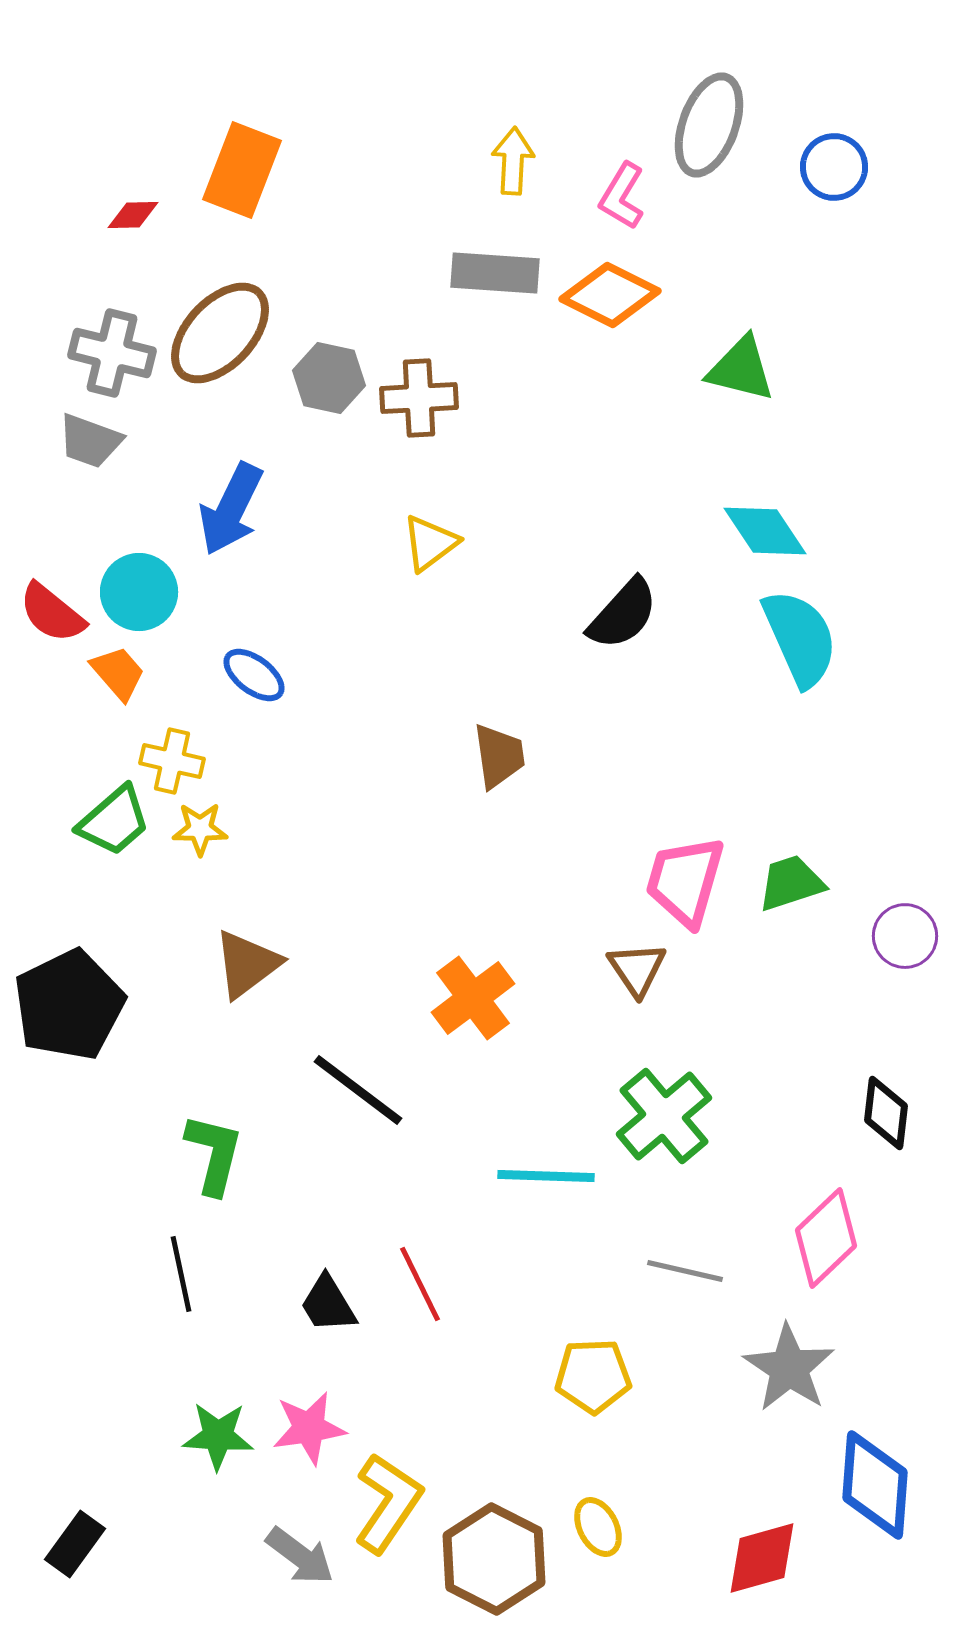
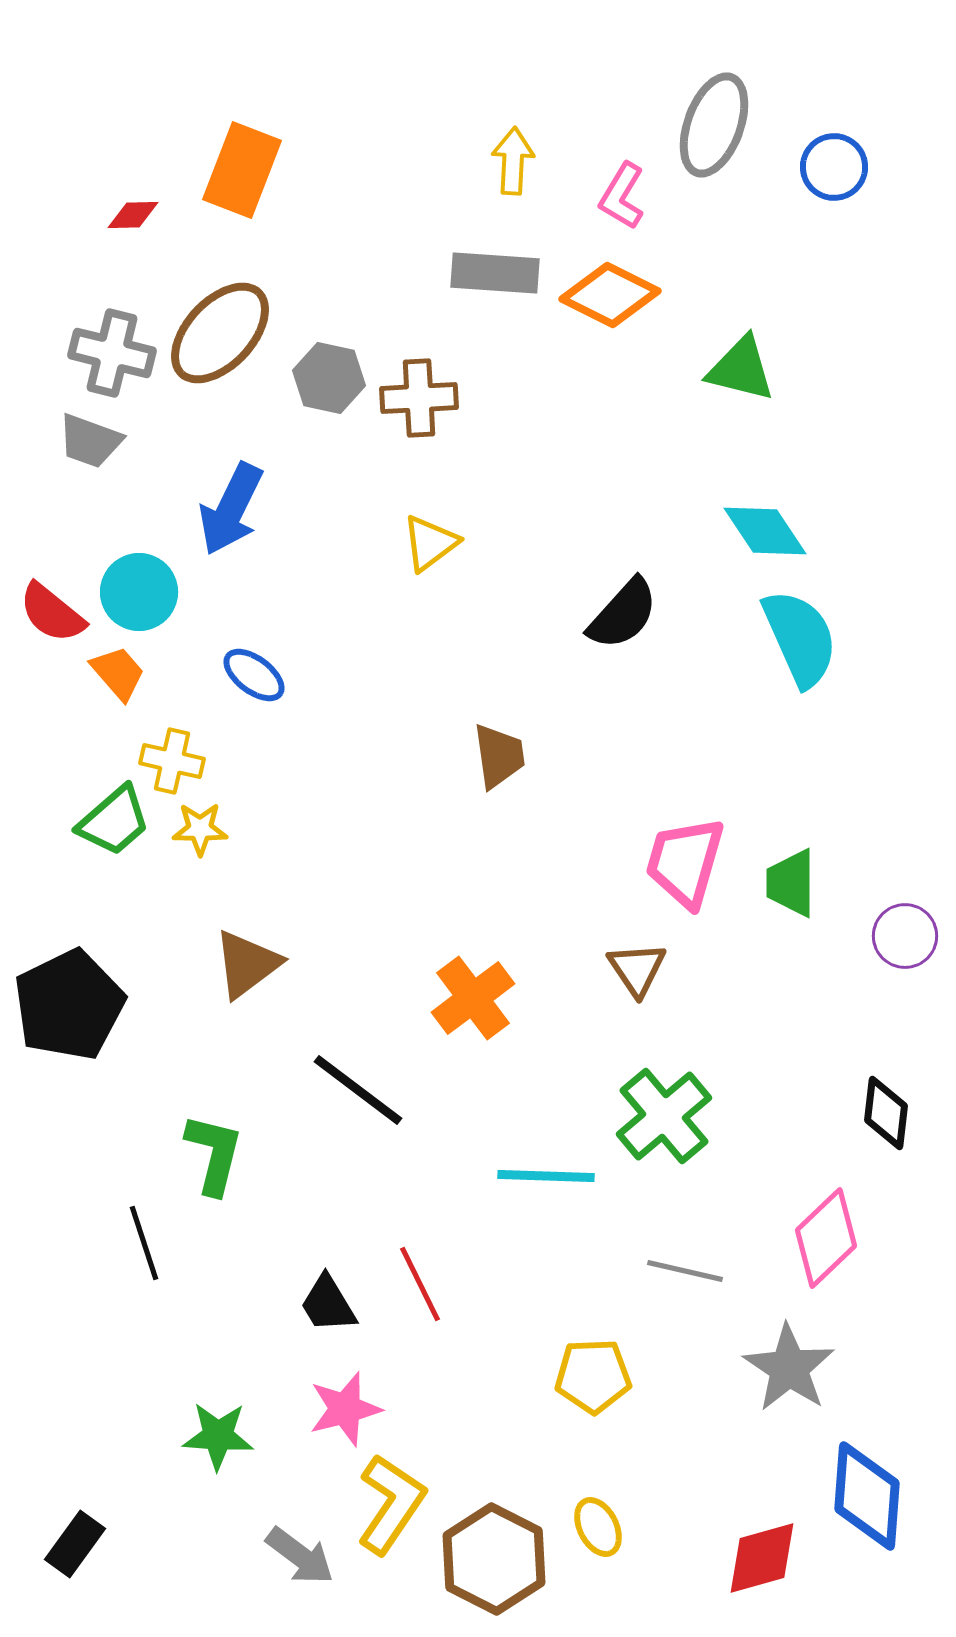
gray ellipse at (709, 125): moved 5 px right
pink trapezoid at (685, 881): moved 19 px up
green trapezoid at (791, 883): rotated 72 degrees counterclockwise
black line at (181, 1274): moved 37 px left, 31 px up; rotated 6 degrees counterclockwise
pink star at (309, 1428): moved 36 px right, 19 px up; rotated 6 degrees counterclockwise
blue diamond at (875, 1485): moved 8 px left, 11 px down
yellow L-shape at (388, 1503): moved 3 px right, 1 px down
